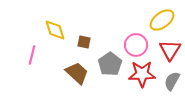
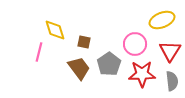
yellow ellipse: rotated 15 degrees clockwise
pink circle: moved 1 px left, 1 px up
red triangle: moved 1 px down
pink line: moved 7 px right, 3 px up
gray pentagon: moved 1 px left
brown trapezoid: moved 2 px right, 5 px up; rotated 10 degrees clockwise
gray semicircle: rotated 144 degrees clockwise
